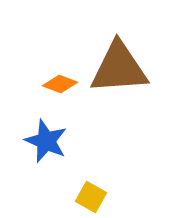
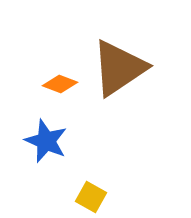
brown triangle: rotated 30 degrees counterclockwise
